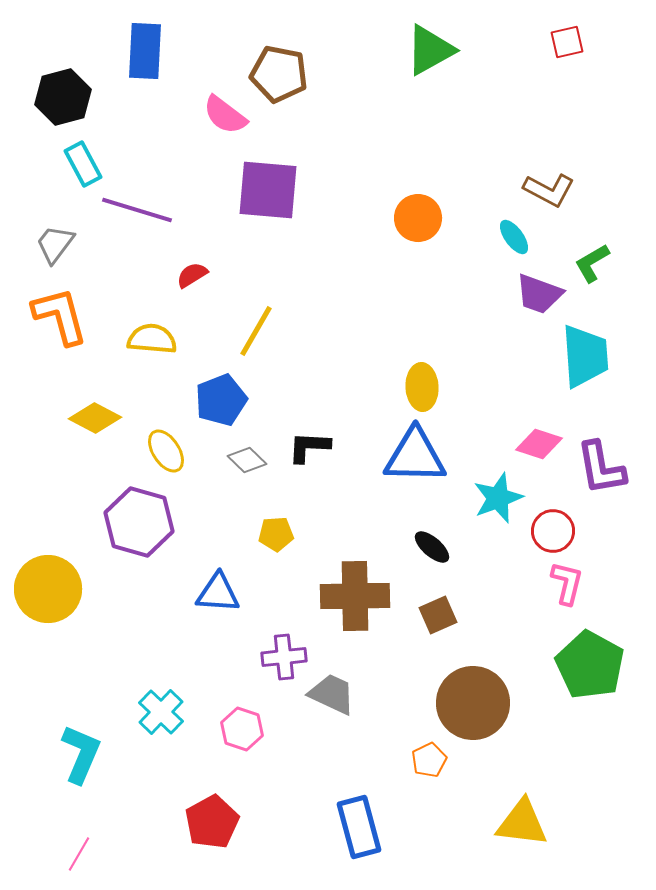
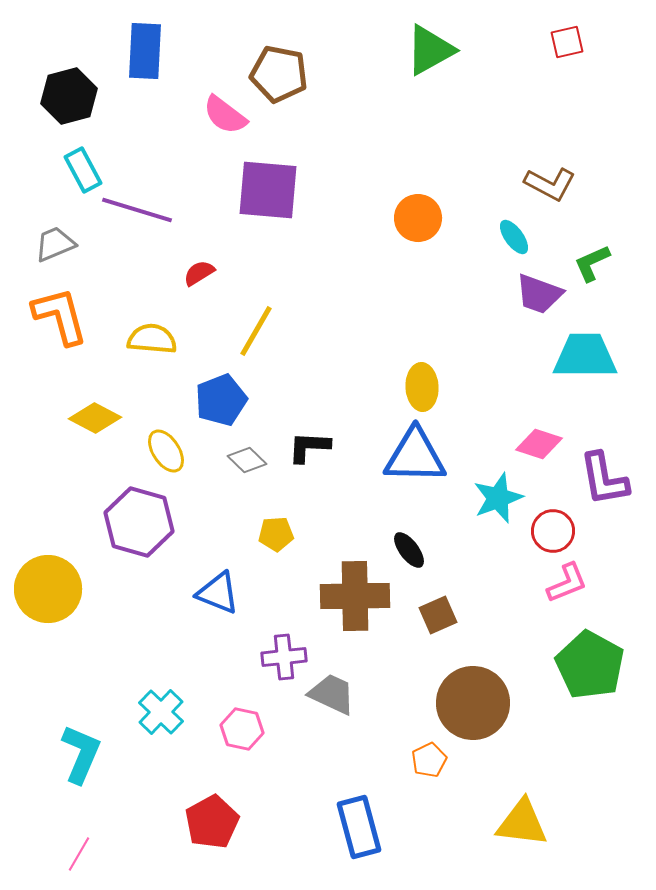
black hexagon at (63, 97): moved 6 px right, 1 px up
cyan rectangle at (83, 164): moved 6 px down
brown L-shape at (549, 190): moved 1 px right, 6 px up
gray trapezoid at (55, 244): rotated 30 degrees clockwise
green L-shape at (592, 263): rotated 6 degrees clockwise
red semicircle at (192, 275): moved 7 px right, 2 px up
cyan trapezoid at (585, 356): rotated 86 degrees counterclockwise
purple L-shape at (601, 468): moved 3 px right, 11 px down
black ellipse at (432, 547): moved 23 px left, 3 px down; rotated 12 degrees clockwise
pink L-shape at (567, 583): rotated 54 degrees clockwise
blue triangle at (218, 593): rotated 18 degrees clockwise
pink hexagon at (242, 729): rotated 6 degrees counterclockwise
